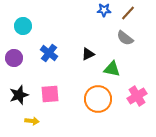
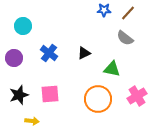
black triangle: moved 4 px left, 1 px up
